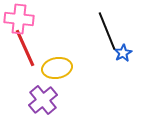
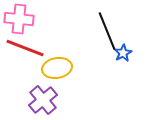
red line: rotated 45 degrees counterclockwise
